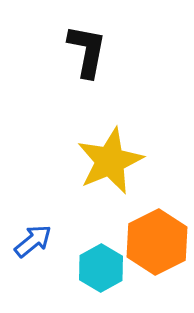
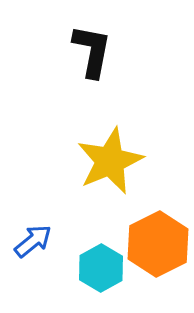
black L-shape: moved 5 px right
orange hexagon: moved 1 px right, 2 px down
